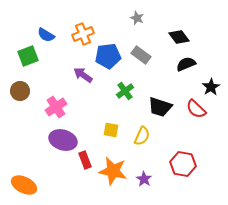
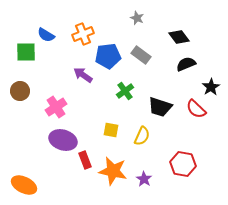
green square: moved 2 px left, 4 px up; rotated 20 degrees clockwise
